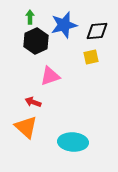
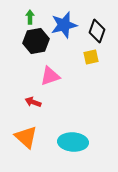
black diamond: rotated 65 degrees counterclockwise
black hexagon: rotated 15 degrees clockwise
orange triangle: moved 10 px down
